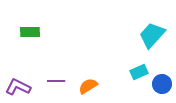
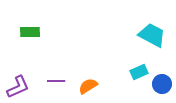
cyan trapezoid: rotated 76 degrees clockwise
purple L-shape: rotated 130 degrees clockwise
